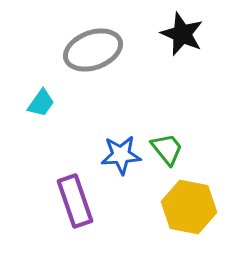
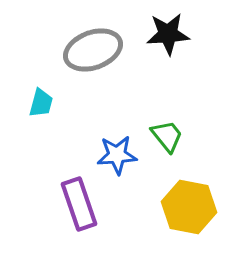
black star: moved 14 px left; rotated 27 degrees counterclockwise
cyan trapezoid: rotated 20 degrees counterclockwise
green trapezoid: moved 13 px up
blue star: moved 4 px left
purple rectangle: moved 4 px right, 3 px down
